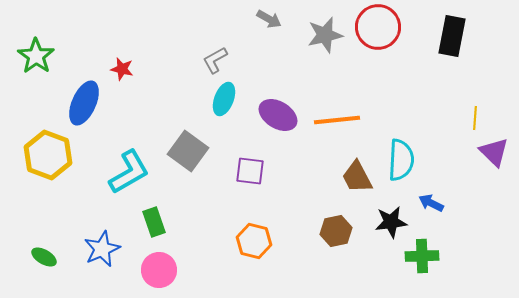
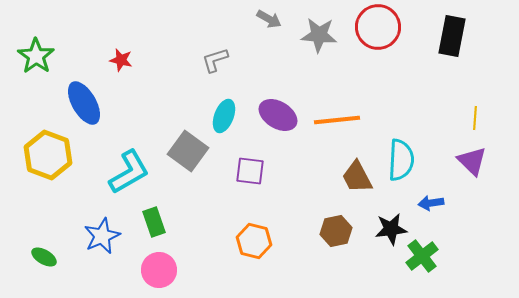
gray star: moved 6 px left; rotated 18 degrees clockwise
gray L-shape: rotated 12 degrees clockwise
red star: moved 1 px left, 9 px up
cyan ellipse: moved 17 px down
blue ellipse: rotated 54 degrees counterclockwise
purple triangle: moved 22 px left, 9 px down
blue arrow: rotated 35 degrees counterclockwise
black star: moved 7 px down
blue star: moved 13 px up
green cross: rotated 36 degrees counterclockwise
